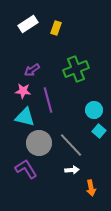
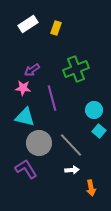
pink star: moved 3 px up
purple line: moved 4 px right, 2 px up
